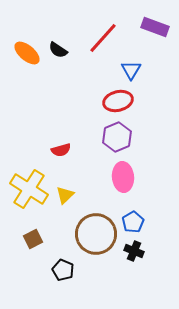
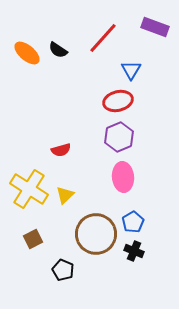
purple hexagon: moved 2 px right
